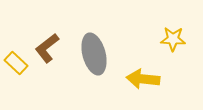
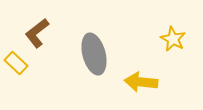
yellow star: rotated 25 degrees clockwise
brown L-shape: moved 10 px left, 15 px up
yellow arrow: moved 2 px left, 3 px down
